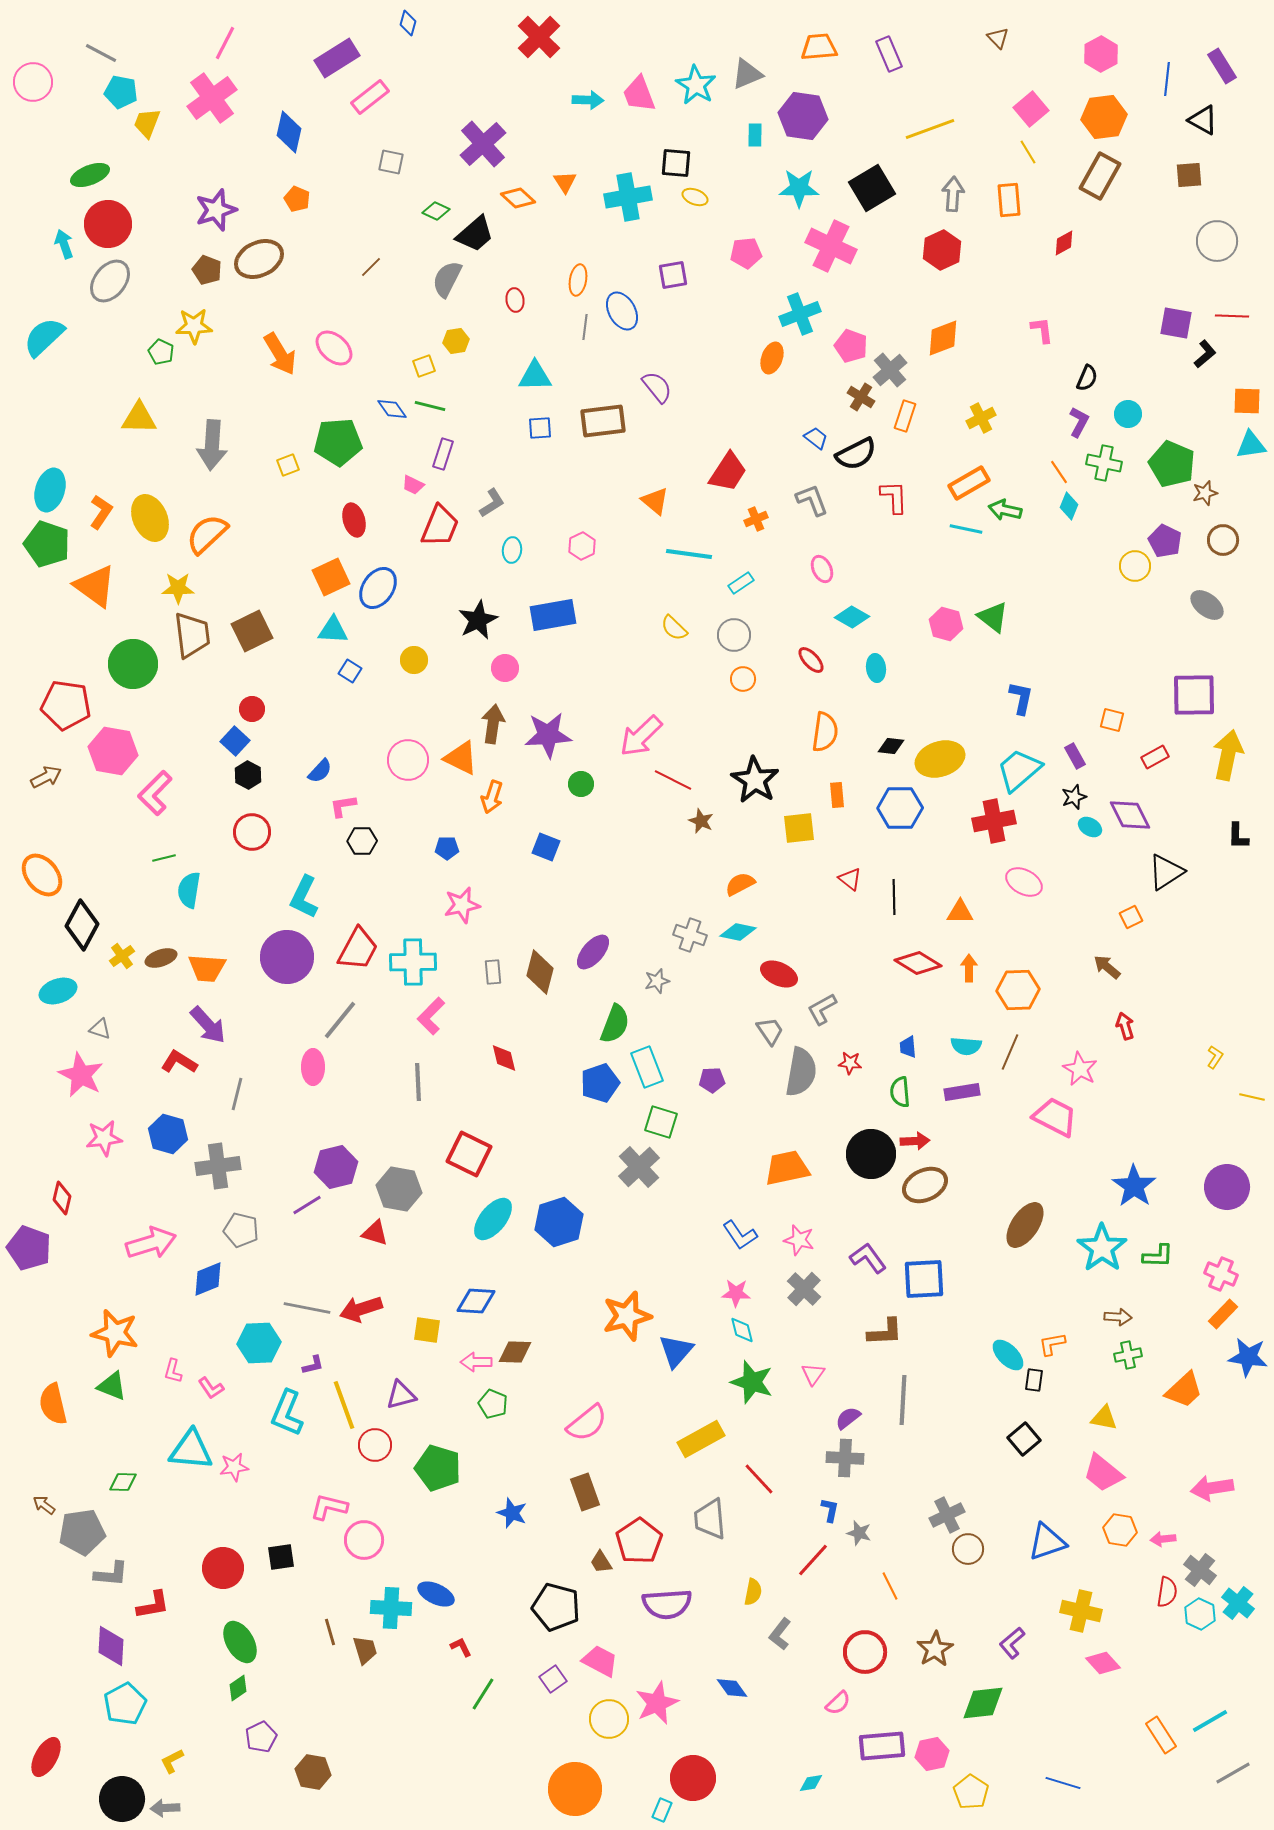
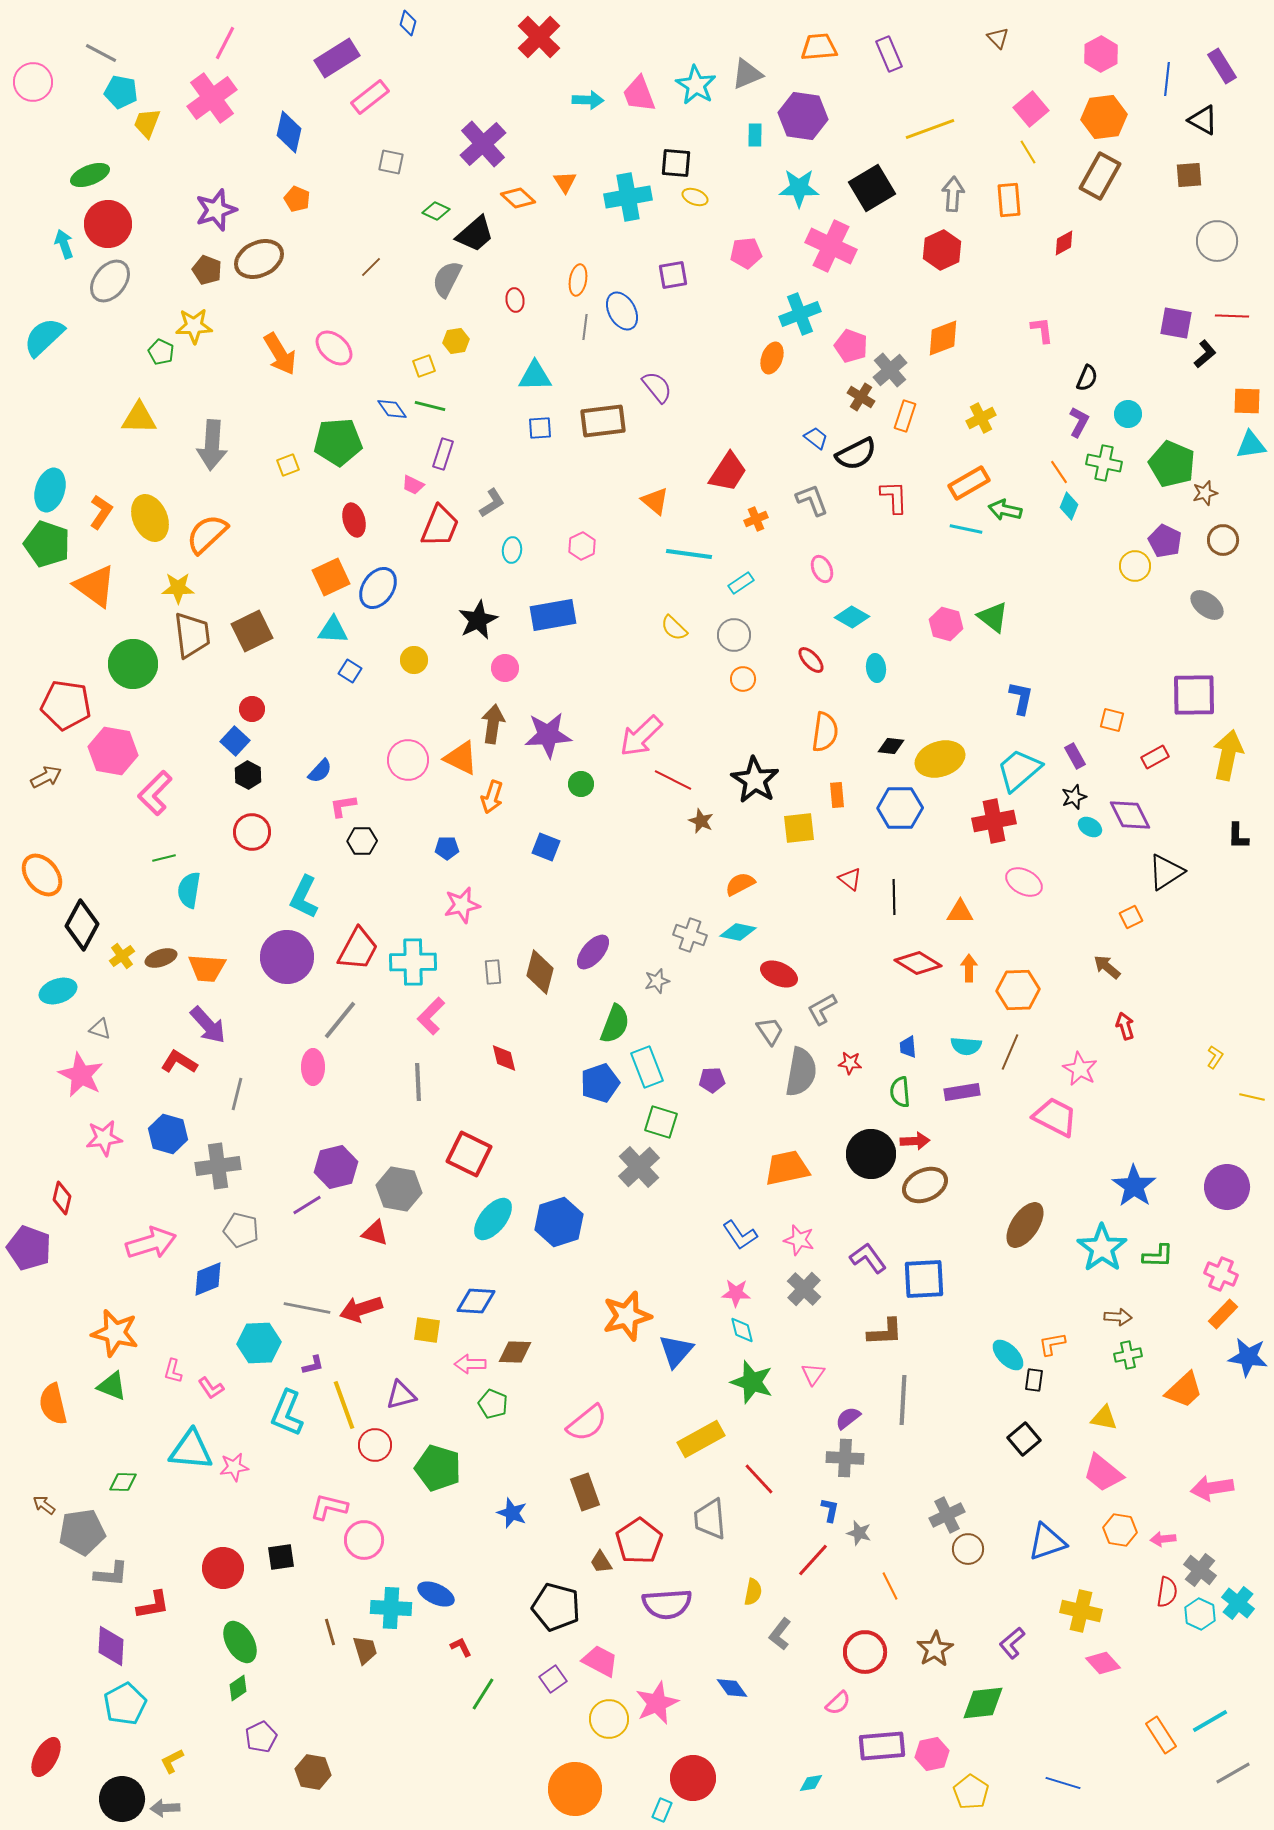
pink arrow at (476, 1362): moved 6 px left, 2 px down
